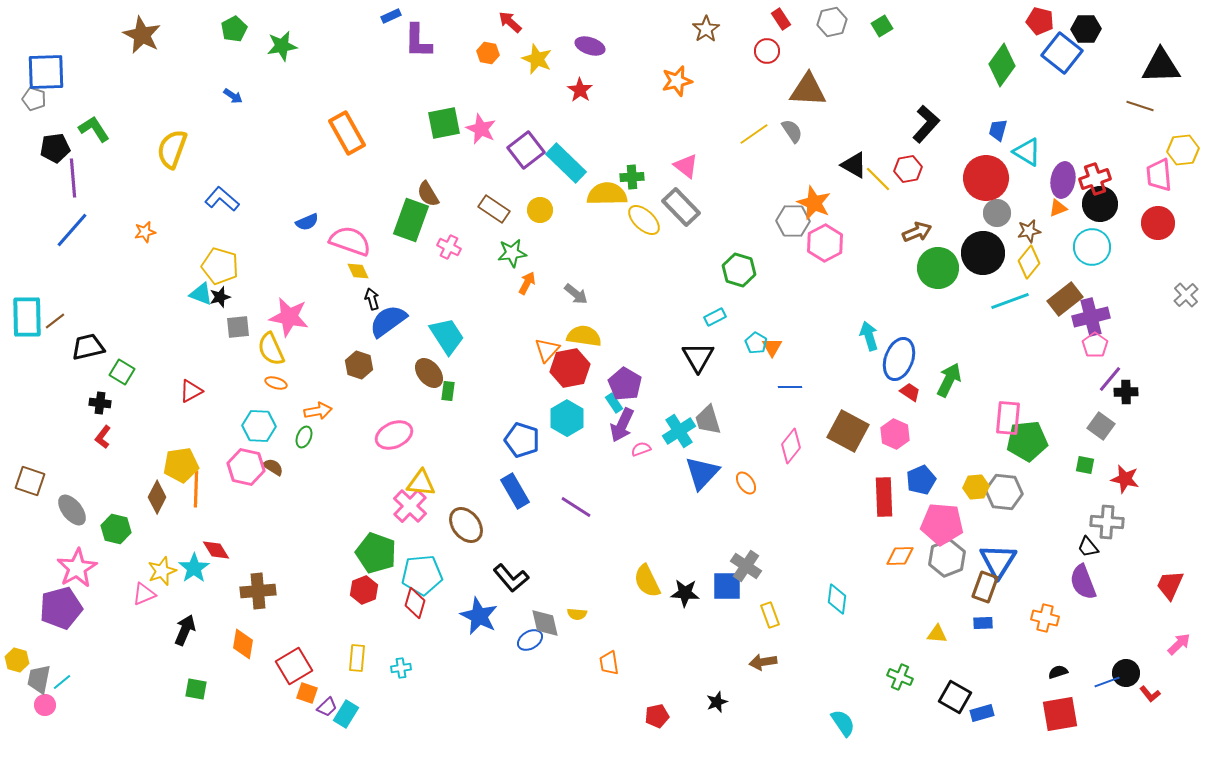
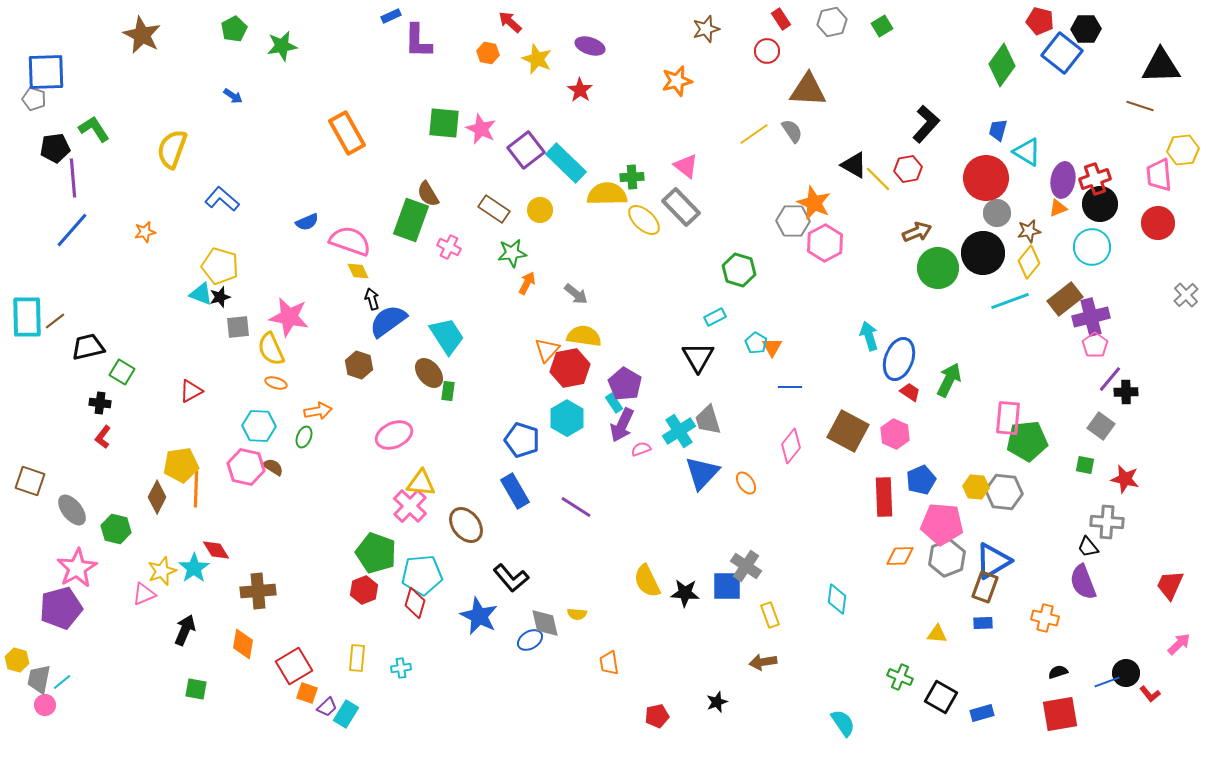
brown star at (706, 29): rotated 16 degrees clockwise
green square at (444, 123): rotated 16 degrees clockwise
yellow hexagon at (976, 487): rotated 10 degrees clockwise
blue triangle at (998, 561): moved 5 px left; rotated 27 degrees clockwise
black square at (955, 697): moved 14 px left
